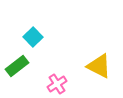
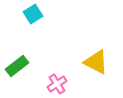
cyan square: moved 23 px up; rotated 12 degrees clockwise
yellow triangle: moved 3 px left, 4 px up
